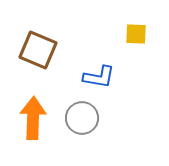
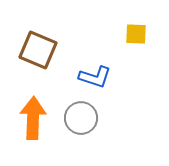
blue L-shape: moved 4 px left; rotated 8 degrees clockwise
gray circle: moved 1 px left
